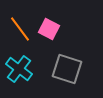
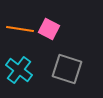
orange line: rotated 44 degrees counterclockwise
cyan cross: moved 1 px down
